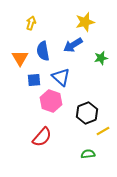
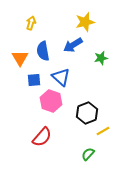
green semicircle: rotated 40 degrees counterclockwise
